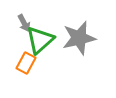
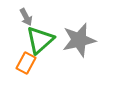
gray arrow: moved 2 px right, 6 px up
gray star: moved 2 px down
